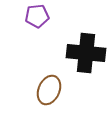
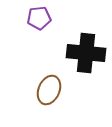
purple pentagon: moved 2 px right, 2 px down
